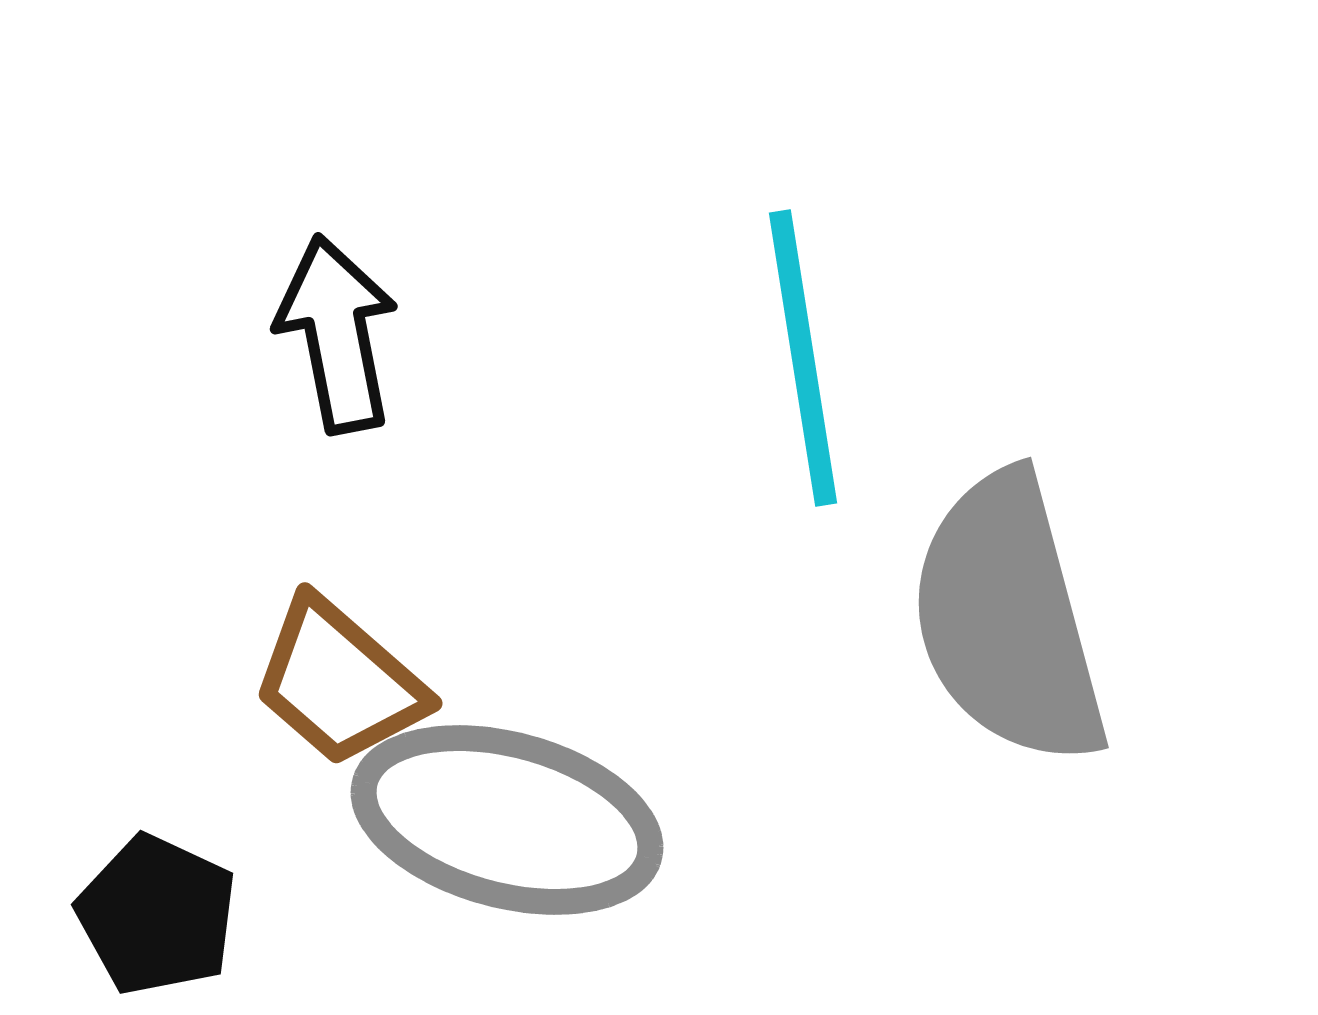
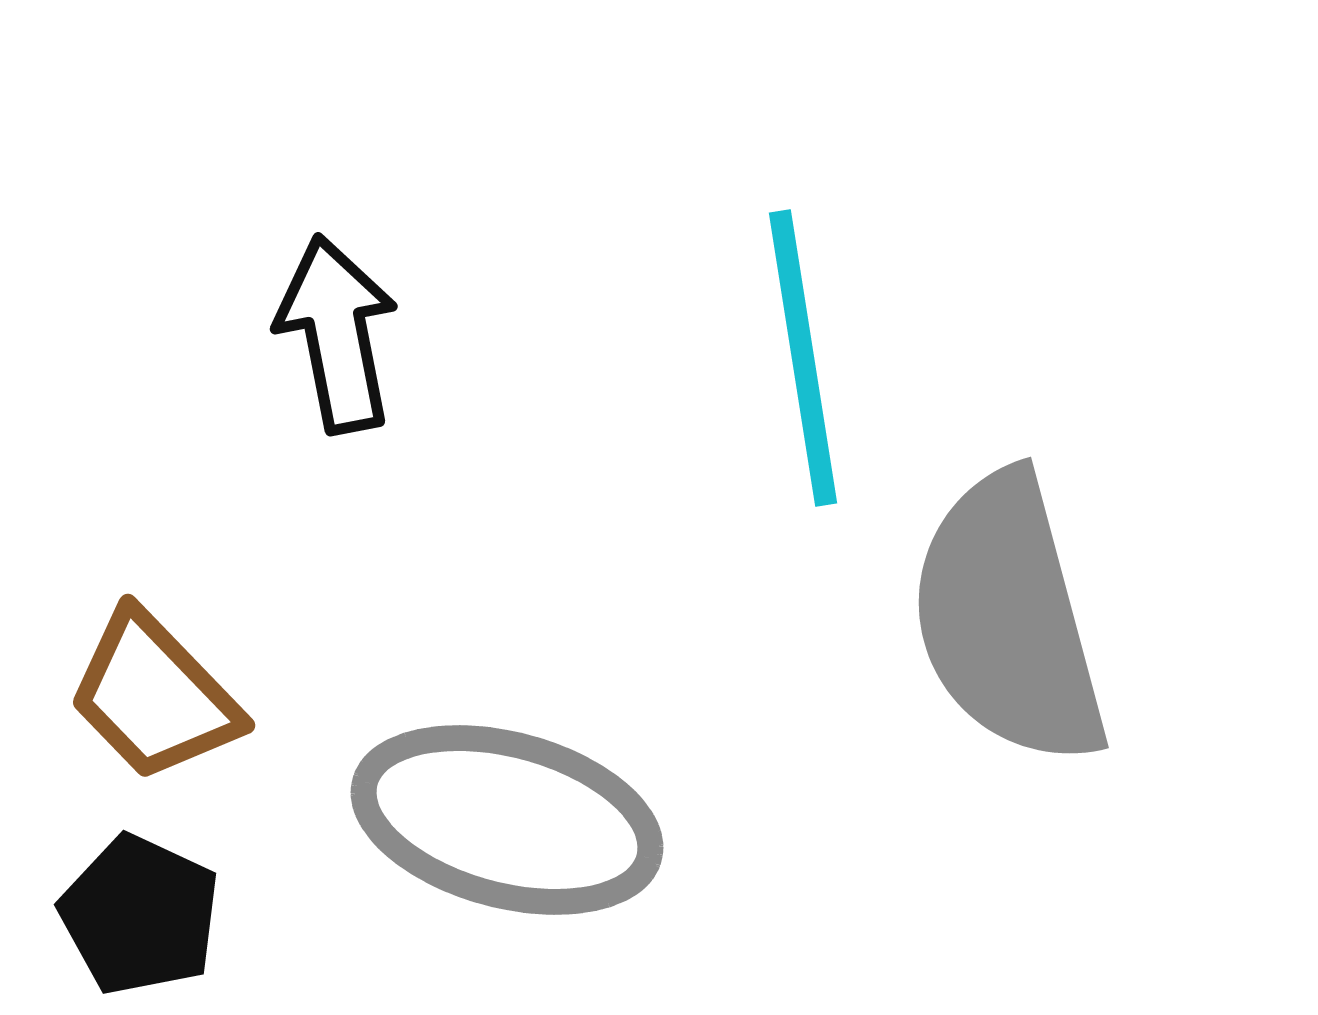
brown trapezoid: moved 185 px left, 14 px down; rotated 5 degrees clockwise
black pentagon: moved 17 px left
